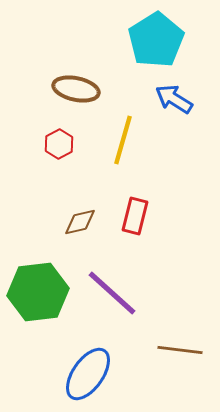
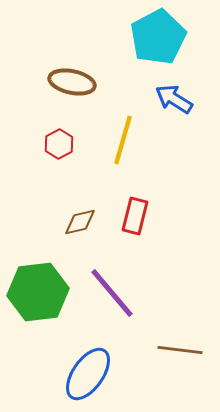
cyan pentagon: moved 2 px right, 3 px up; rotated 4 degrees clockwise
brown ellipse: moved 4 px left, 7 px up
purple line: rotated 8 degrees clockwise
